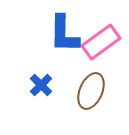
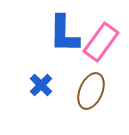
pink rectangle: rotated 18 degrees counterclockwise
